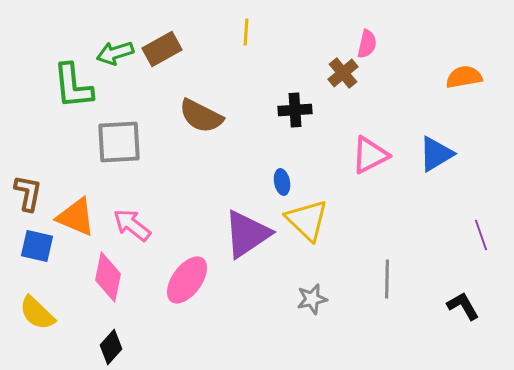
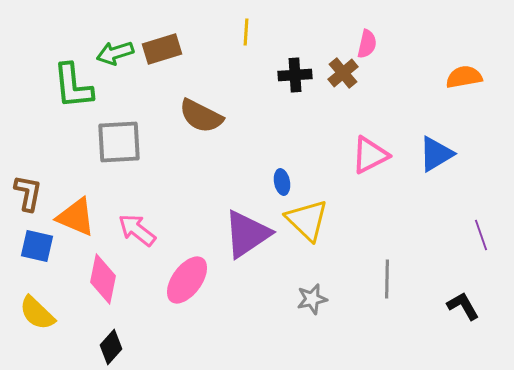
brown rectangle: rotated 12 degrees clockwise
black cross: moved 35 px up
pink arrow: moved 5 px right, 5 px down
pink diamond: moved 5 px left, 2 px down
